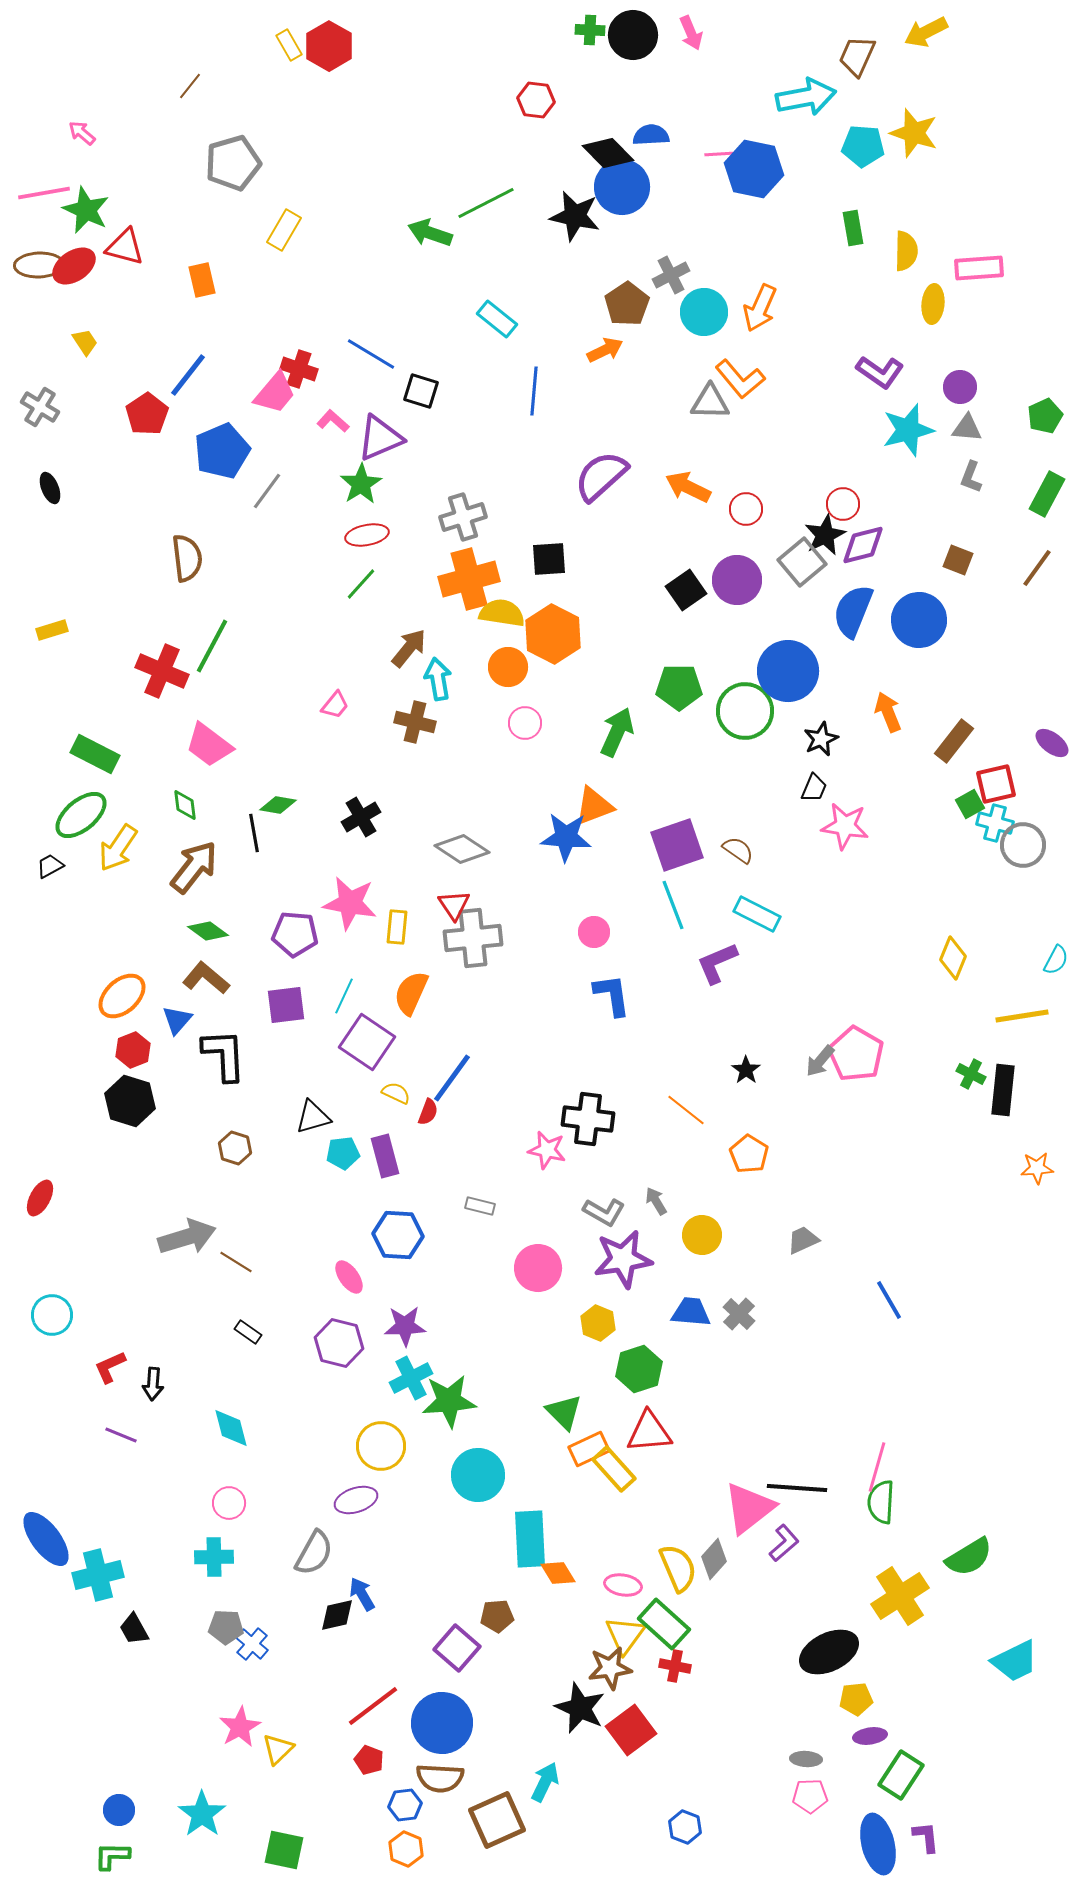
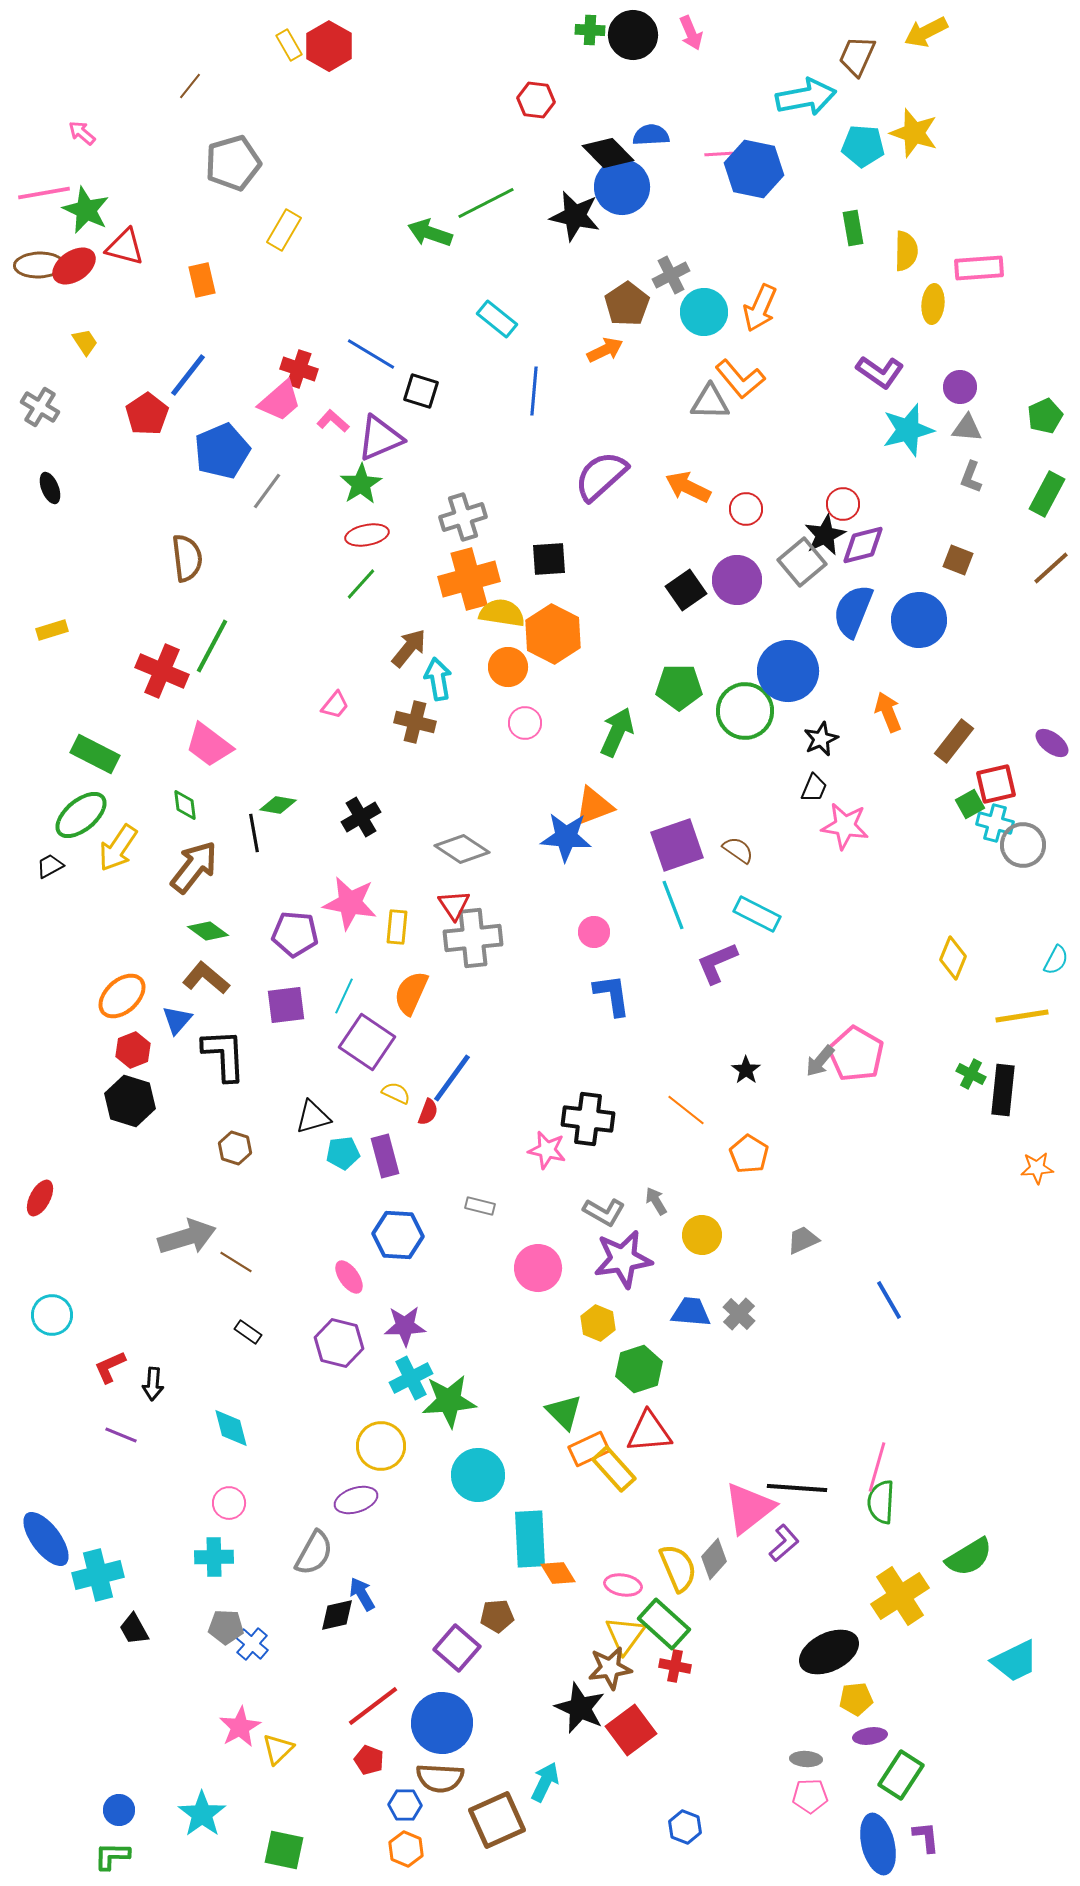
pink trapezoid at (275, 393): moved 5 px right, 8 px down; rotated 9 degrees clockwise
brown line at (1037, 568): moved 14 px right; rotated 12 degrees clockwise
blue hexagon at (405, 1805): rotated 8 degrees clockwise
